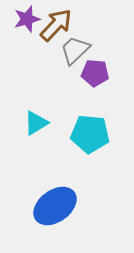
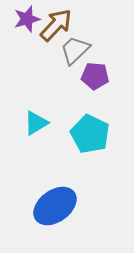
purple pentagon: moved 3 px down
cyan pentagon: rotated 21 degrees clockwise
